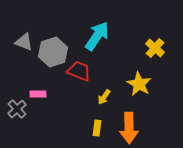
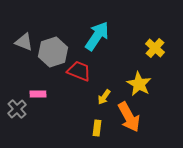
orange arrow: moved 11 px up; rotated 28 degrees counterclockwise
